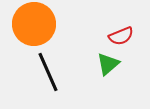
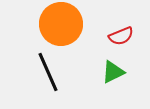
orange circle: moved 27 px right
green triangle: moved 5 px right, 8 px down; rotated 15 degrees clockwise
